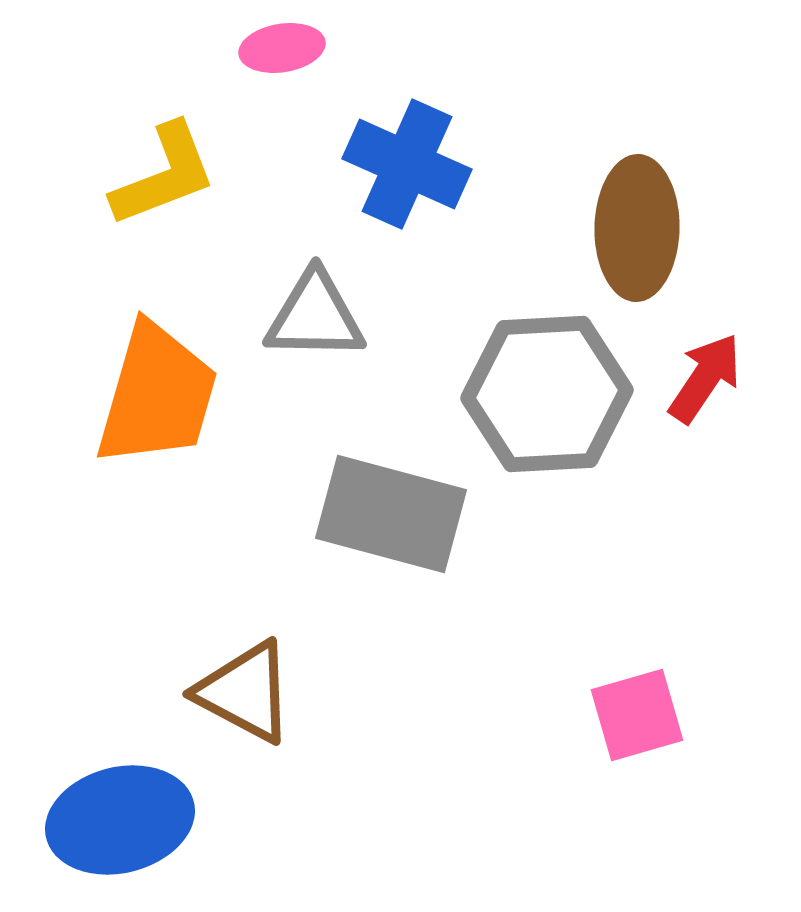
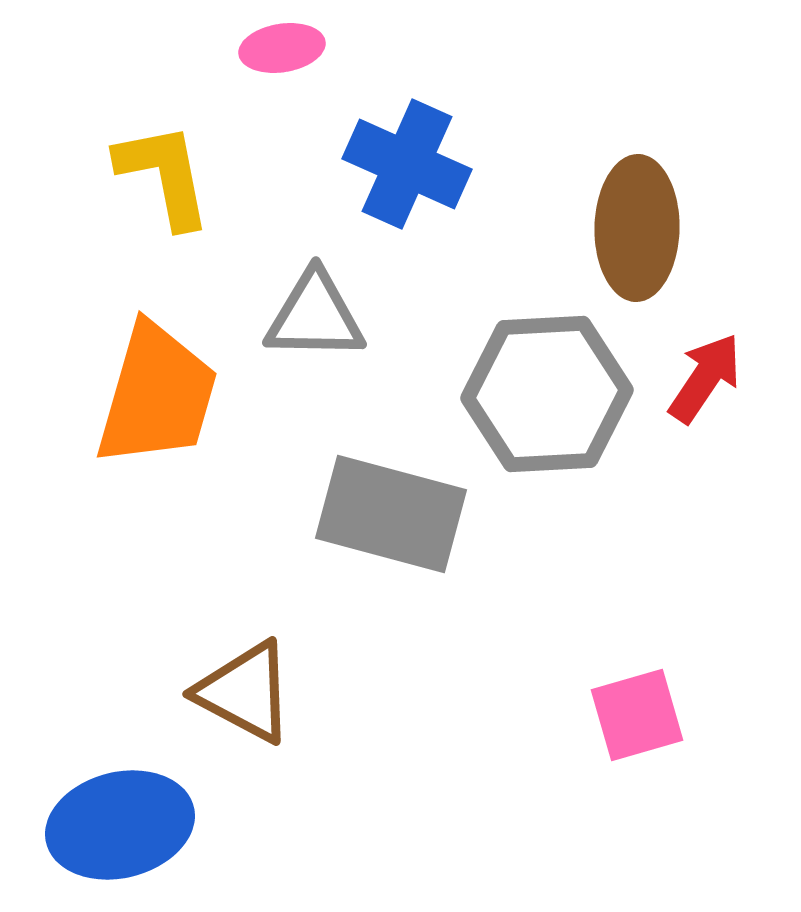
yellow L-shape: rotated 80 degrees counterclockwise
blue ellipse: moved 5 px down
